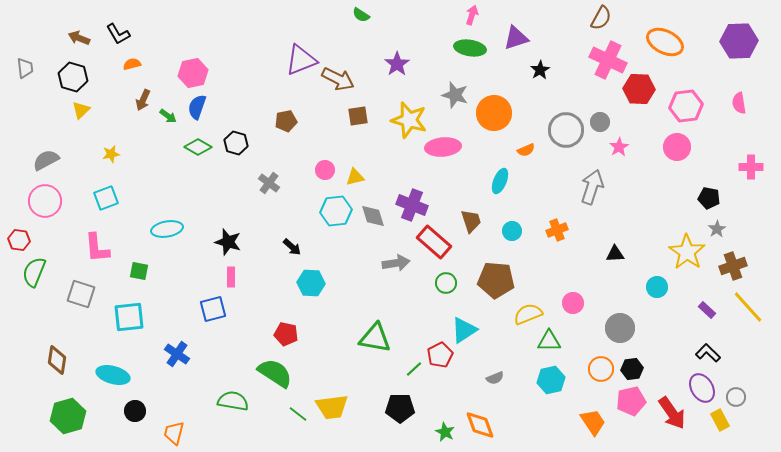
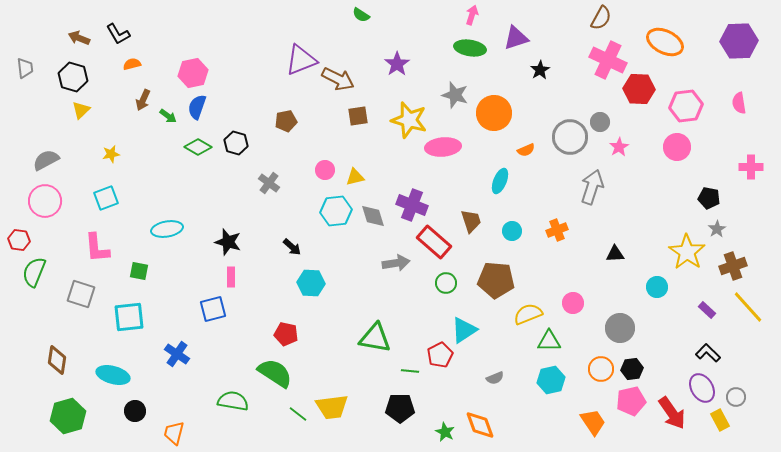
gray circle at (566, 130): moved 4 px right, 7 px down
green line at (414, 369): moved 4 px left, 2 px down; rotated 48 degrees clockwise
